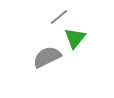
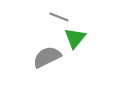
gray line: rotated 60 degrees clockwise
